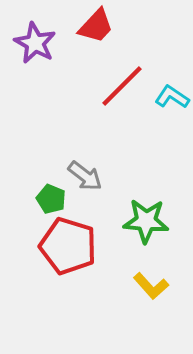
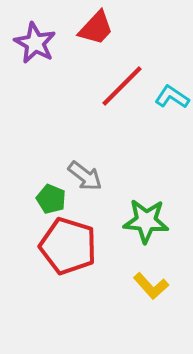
red trapezoid: moved 2 px down
